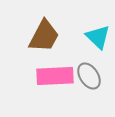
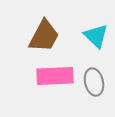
cyan triangle: moved 2 px left, 1 px up
gray ellipse: moved 5 px right, 6 px down; rotated 20 degrees clockwise
